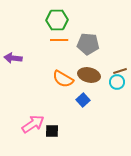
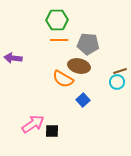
brown ellipse: moved 10 px left, 9 px up
